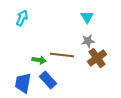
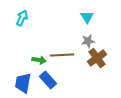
brown line: rotated 10 degrees counterclockwise
